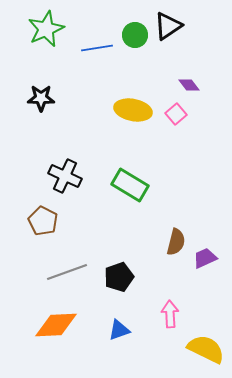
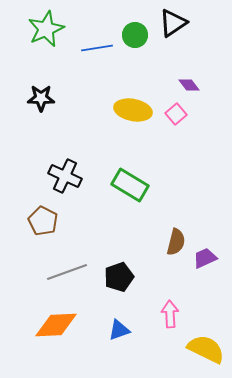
black triangle: moved 5 px right, 3 px up
